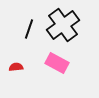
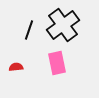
black line: moved 1 px down
pink rectangle: rotated 50 degrees clockwise
